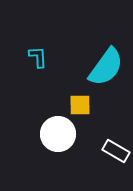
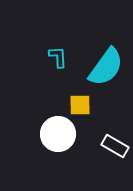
cyan L-shape: moved 20 px right
white rectangle: moved 1 px left, 5 px up
